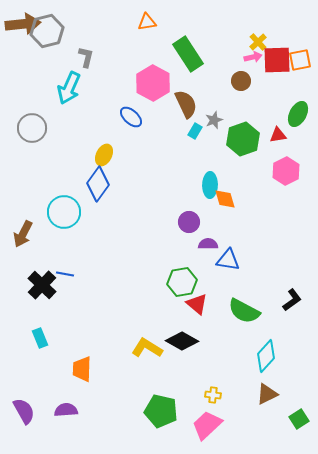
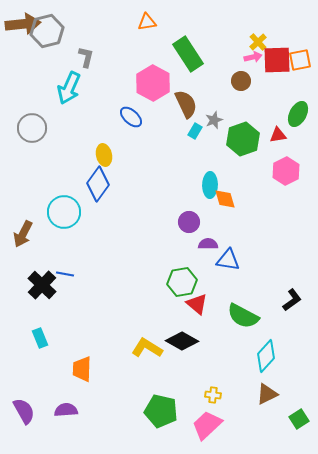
yellow ellipse at (104, 155): rotated 40 degrees counterclockwise
green semicircle at (244, 311): moved 1 px left, 5 px down
